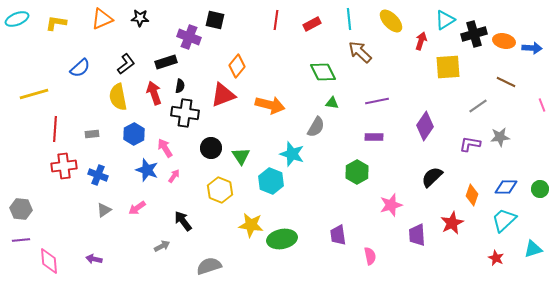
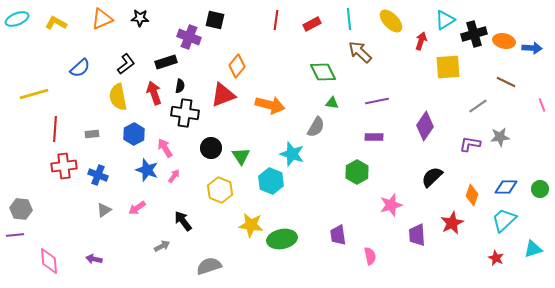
yellow L-shape at (56, 23): rotated 20 degrees clockwise
purple line at (21, 240): moved 6 px left, 5 px up
